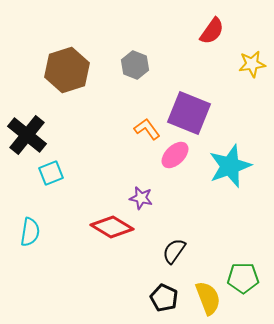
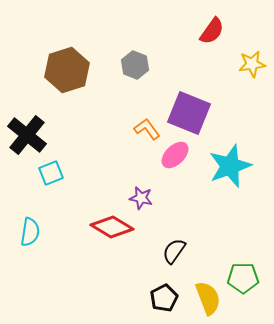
black pentagon: rotated 20 degrees clockwise
